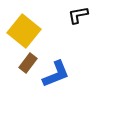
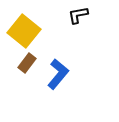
brown rectangle: moved 1 px left
blue L-shape: moved 2 px right; rotated 28 degrees counterclockwise
